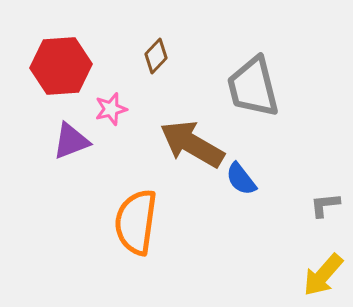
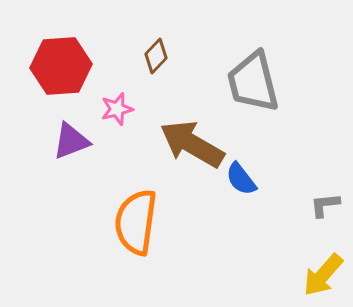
gray trapezoid: moved 5 px up
pink star: moved 6 px right
